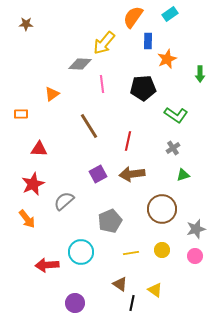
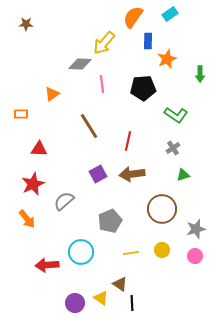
yellow triangle: moved 54 px left, 8 px down
black line: rotated 14 degrees counterclockwise
